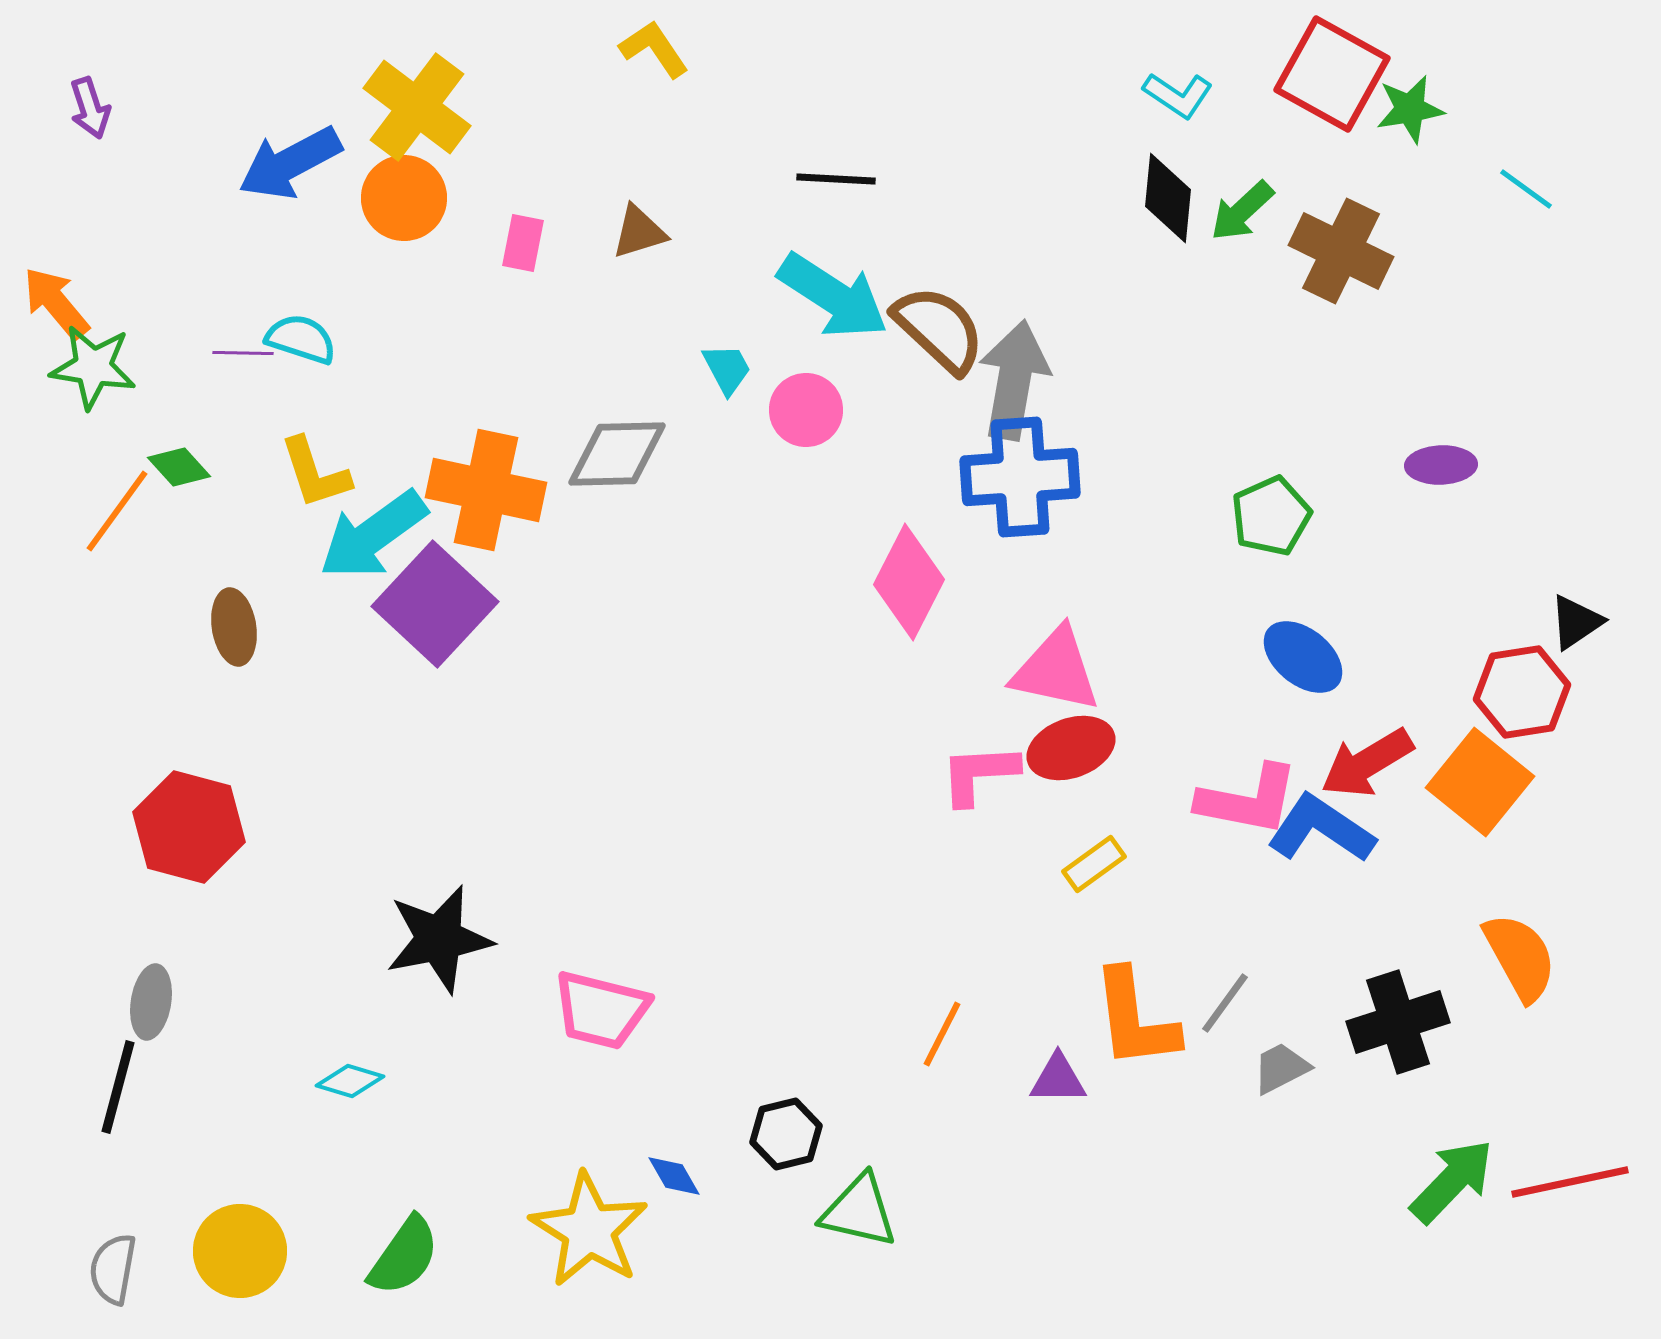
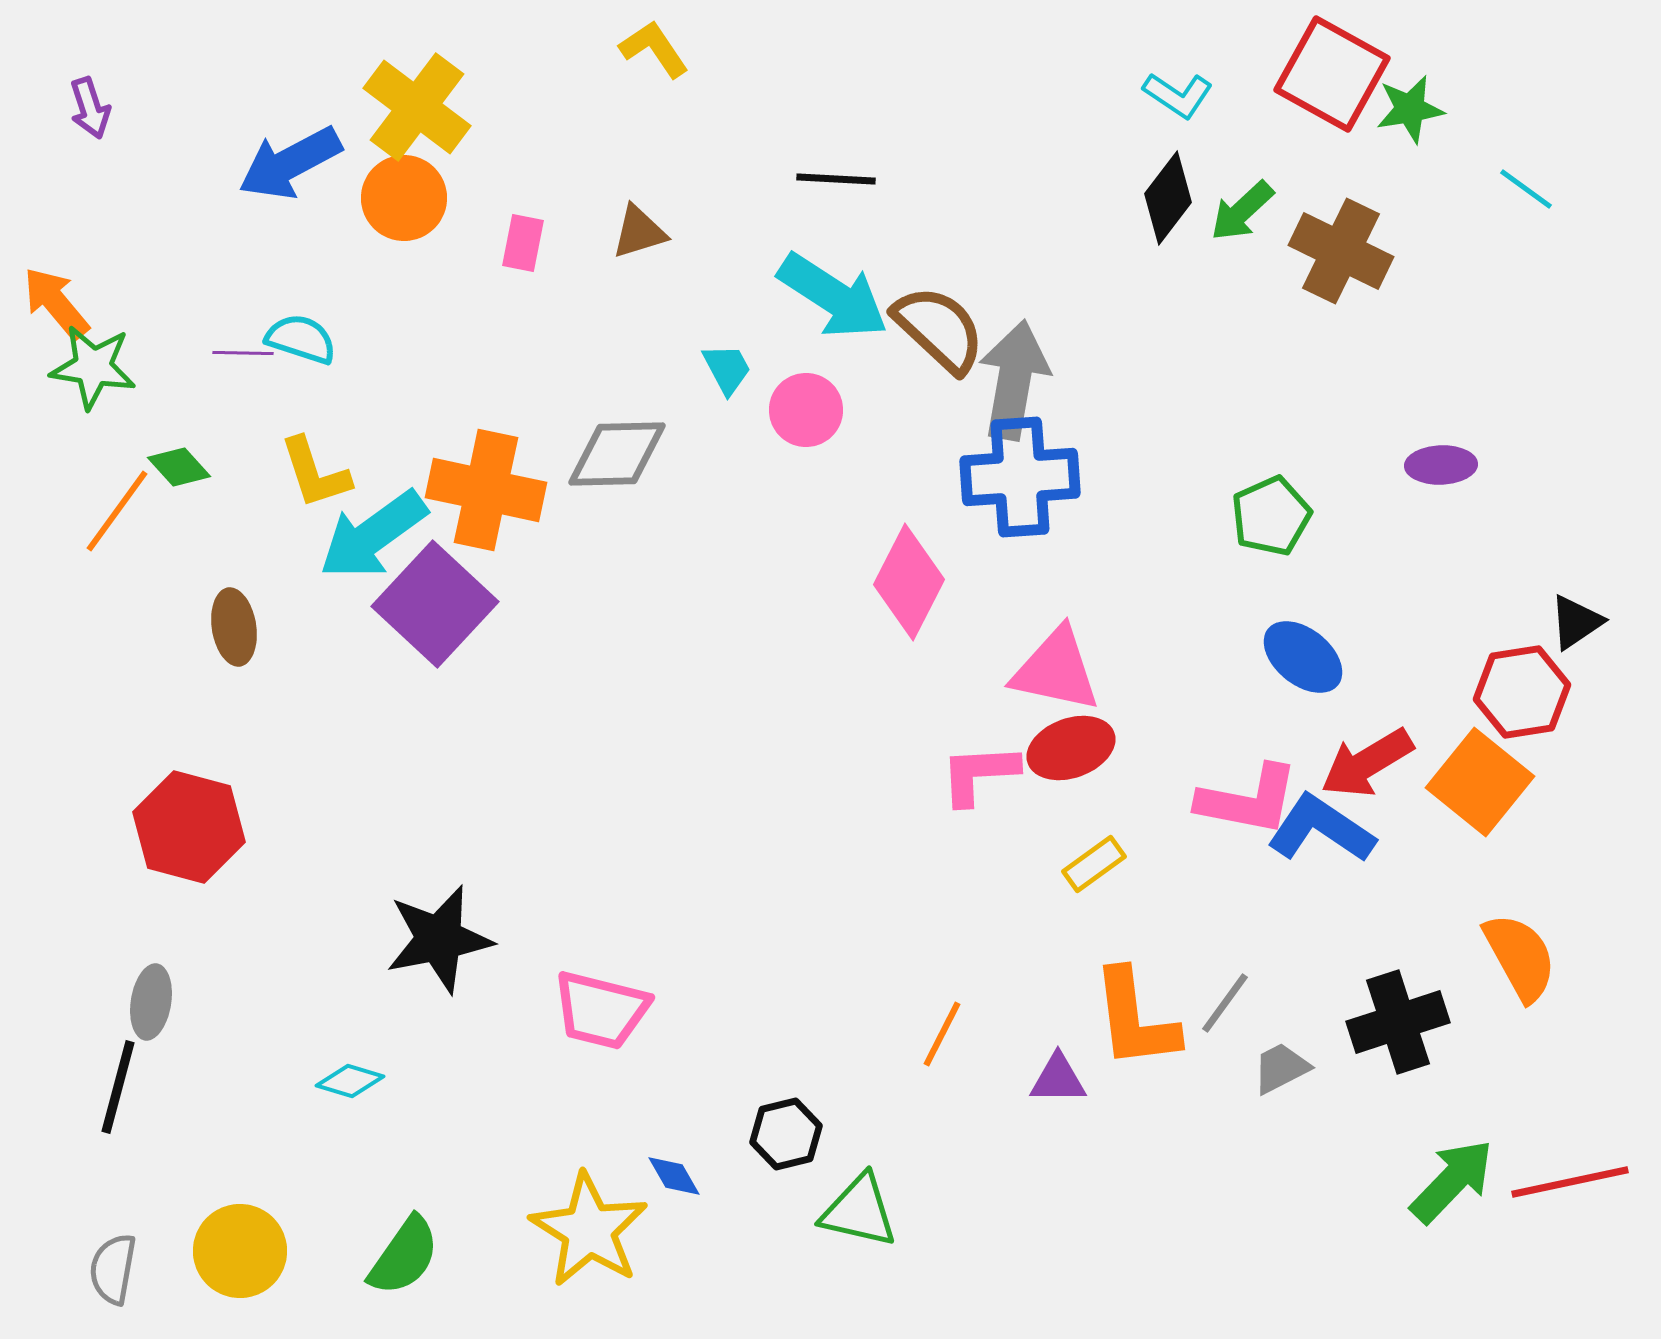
black diamond at (1168, 198): rotated 32 degrees clockwise
